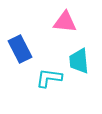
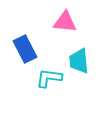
blue rectangle: moved 5 px right
